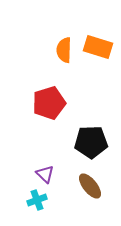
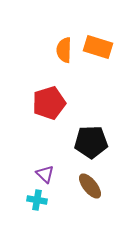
cyan cross: rotated 30 degrees clockwise
